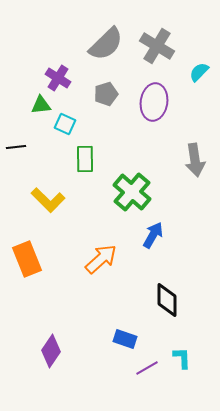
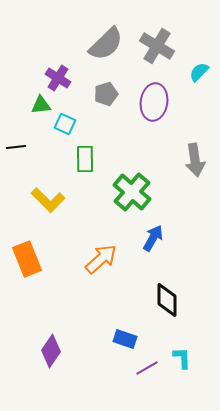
blue arrow: moved 3 px down
